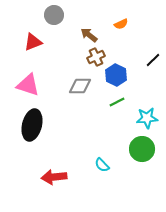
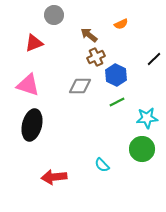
red triangle: moved 1 px right, 1 px down
black line: moved 1 px right, 1 px up
